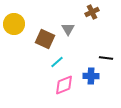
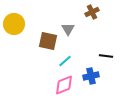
brown square: moved 3 px right, 2 px down; rotated 12 degrees counterclockwise
black line: moved 2 px up
cyan line: moved 8 px right, 1 px up
blue cross: rotated 14 degrees counterclockwise
